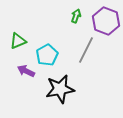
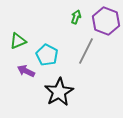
green arrow: moved 1 px down
gray line: moved 1 px down
cyan pentagon: rotated 15 degrees counterclockwise
black star: moved 1 px left, 3 px down; rotated 20 degrees counterclockwise
